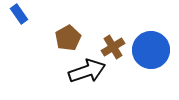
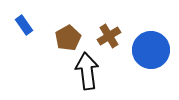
blue rectangle: moved 5 px right, 11 px down
brown cross: moved 4 px left, 11 px up
black arrow: rotated 78 degrees counterclockwise
